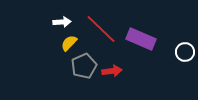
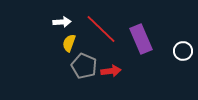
purple rectangle: rotated 44 degrees clockwise
yellow semicircle: rotated 24 degrees counterclockwise
white circle: moved 2 px left, 1 px up
gray pentagon: rotated 25 degrees counterclockwise
red arrow: moved 1 px left
